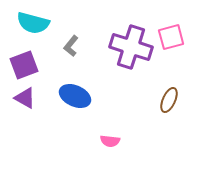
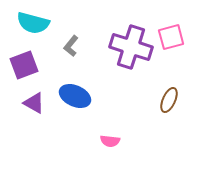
purple triangle: moved 9 px right, 5 px down
